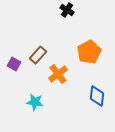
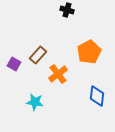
black cross: rotated 16 degrees counterclockwise
